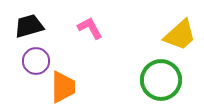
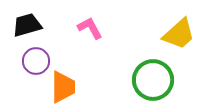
black trapezoid: moved 2 px left, 1 px up
yellow trapezoid: moved 1 px left, 1 px up
green circle: moved 8 px left
